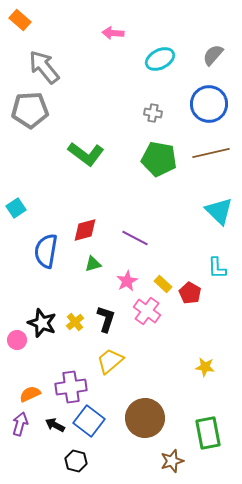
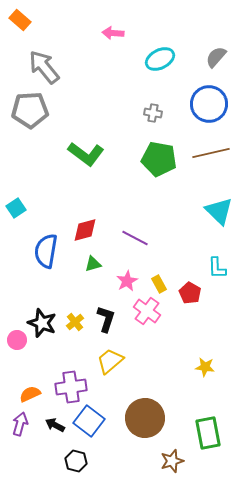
gray semicircle: moved 3 px right, 2 px down
yellow rectangle: moved 4 px left; rotated 18 degrees clockwise
